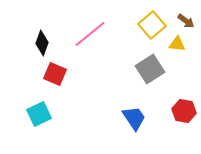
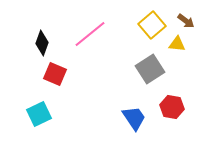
red hexagon: moved 12 px left, 4 px up
